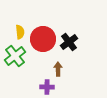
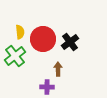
black cross: moved 1 px right
